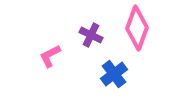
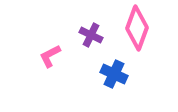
blue cross: rotated 28 degrees counterclockwise
